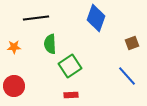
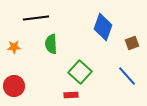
blue diamond: moved 7 px right, 9 px down
green semicircle: moved 1 px right
green square: moved 10 px right, 6 px down; rotated 15 degrees counterclockwise
